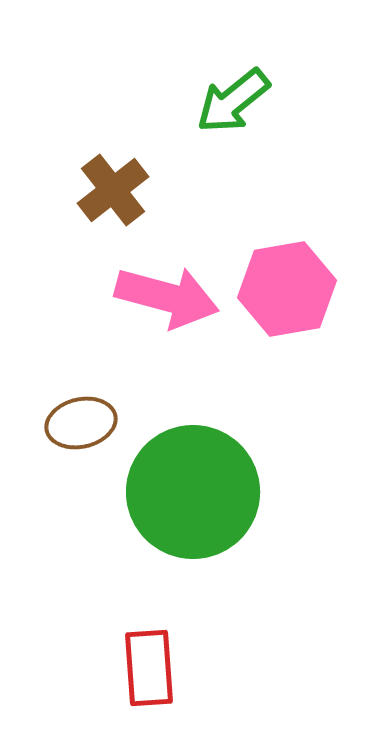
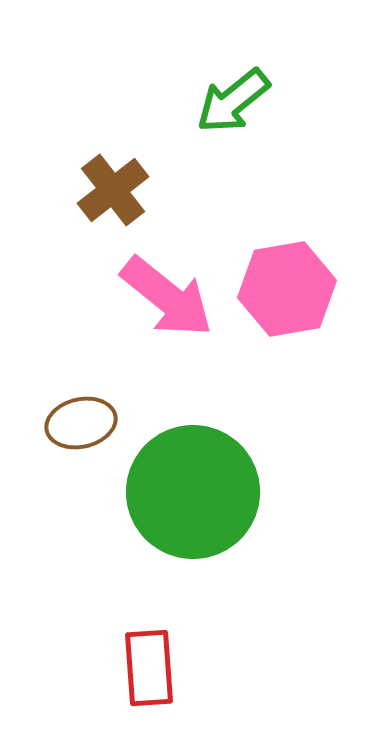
pink arrow: rotated 24 degrees clockwise
